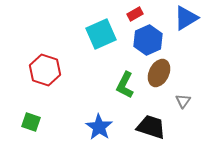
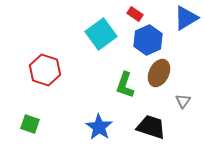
red rectangle: rotated 63 degrees clockwise
cyan square: rotated 12 degrees counterclockwise
green L-shape: rotated 8 degrees counterclockwise
green square: moved 1 px left, 2 px down
